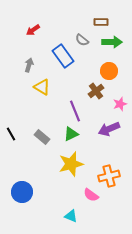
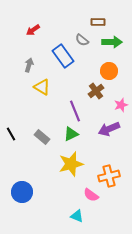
brown rectangle: moved 3 px left
pink star: moved 1 px right, 1 px down
cyan triangle: moved 6 px right
